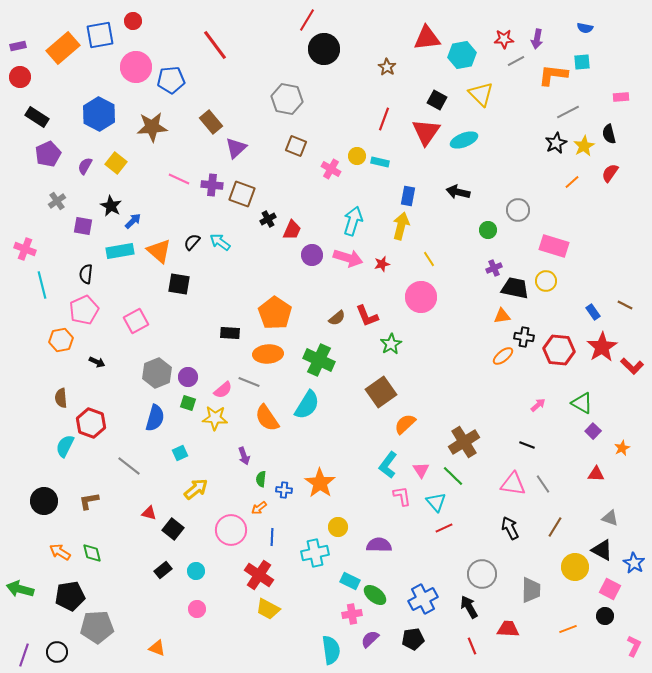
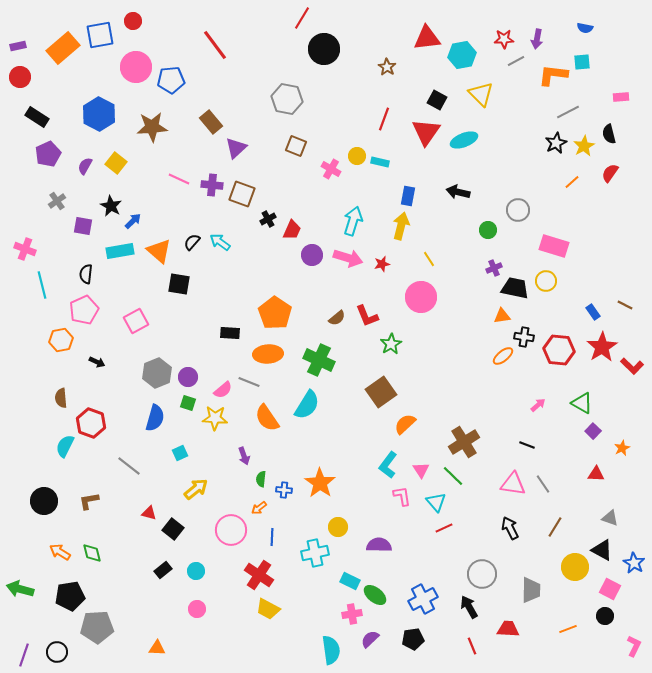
red line at (307, 20): moved 5 px left, 2 px up
orange triangle at (157, 648): rotated 18 degrees counterclockwise
